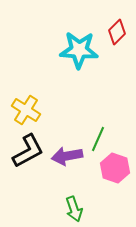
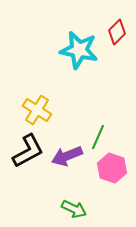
cyan star: rotated 9 degrees clockwise
yellow cross: moved 11 px right
green line: moved 2 px up
purple arrow: rotated 12 degrees counterclockwise
pink hexagon: moved 3 px left
green arrow: rotated 45 degrees counterclockwise
